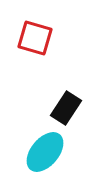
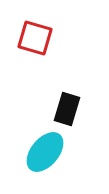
black rectangle: moved 1 px right, 1 px down; rotated 16 degrees counterclockwise
